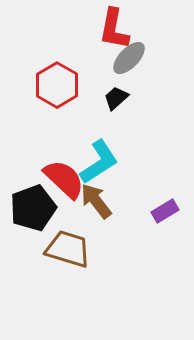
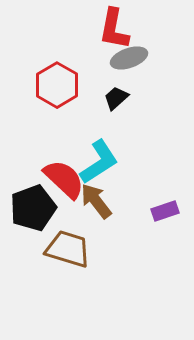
gray ellipse: rotated 27 degrees clockwise
purple rectangle: rotated 12 degrees clockwise
